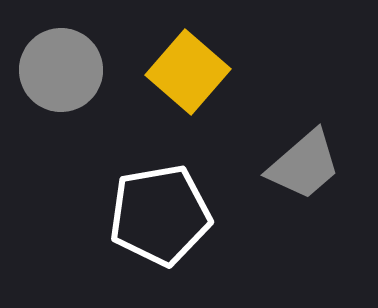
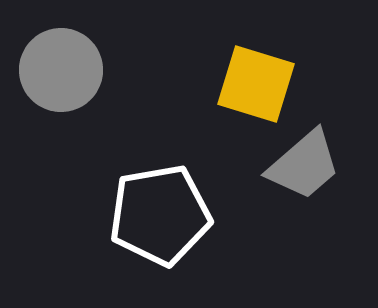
yellow square: moved 68 px right, 12 px down; rotated 24 degrees counterclockwise
